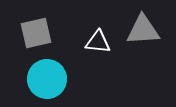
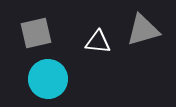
gray triangle: rotated 12 degrees counterclockwise
cyan circle: moved 1 px right
